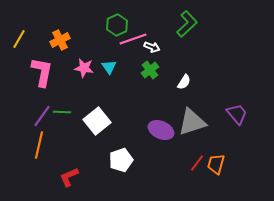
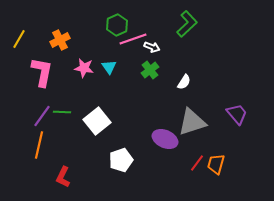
purple ellipse: moved 4 px right, 9 px down
red L-shape: moved 6 px left; rotated 40 degrees counterclockwise
